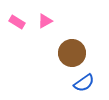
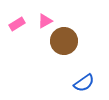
pink rectangle: moved 2 px down; rotated 63 degrees counterclockwise
brown circle: moved 8 px left, 12 px up
